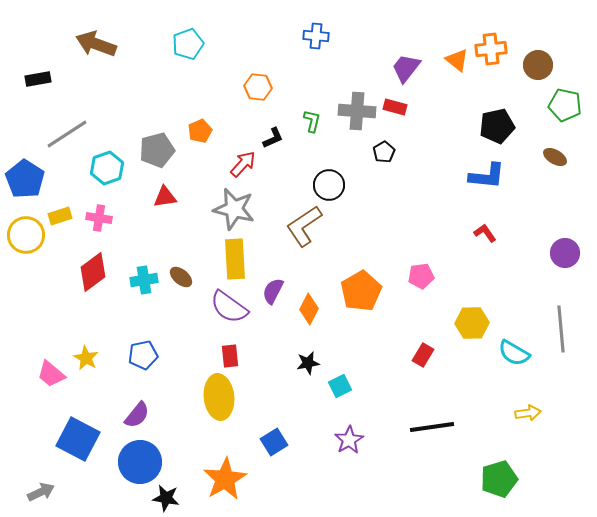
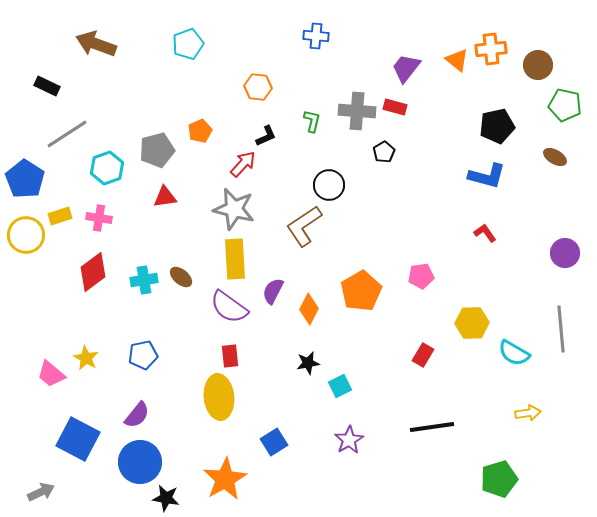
black rectangle at (38, 79): moved 9 px right, 7 px down; rotated 35 degrees clockwise
black L-shape at (273, 138): moved 7 px left, 2 px up
blue L-shape at (487, 176): rotated 9 degrees clockwise
